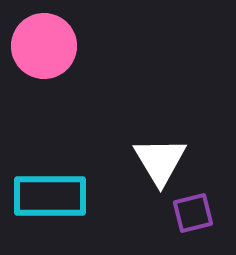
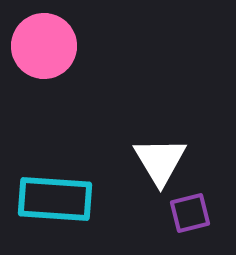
cyan rectangle: moved 5 px right, 3 px down; rotated 4 degrees clockwise
purple square: moved 3 px left
